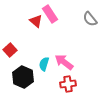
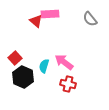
pink rectangle: rotated 60 degrees counterclockwise
red square: moved 5 px right, 8 px down
cyan semicircle: moved 2 px down
red cross: rotated 21 degrees clockwise
